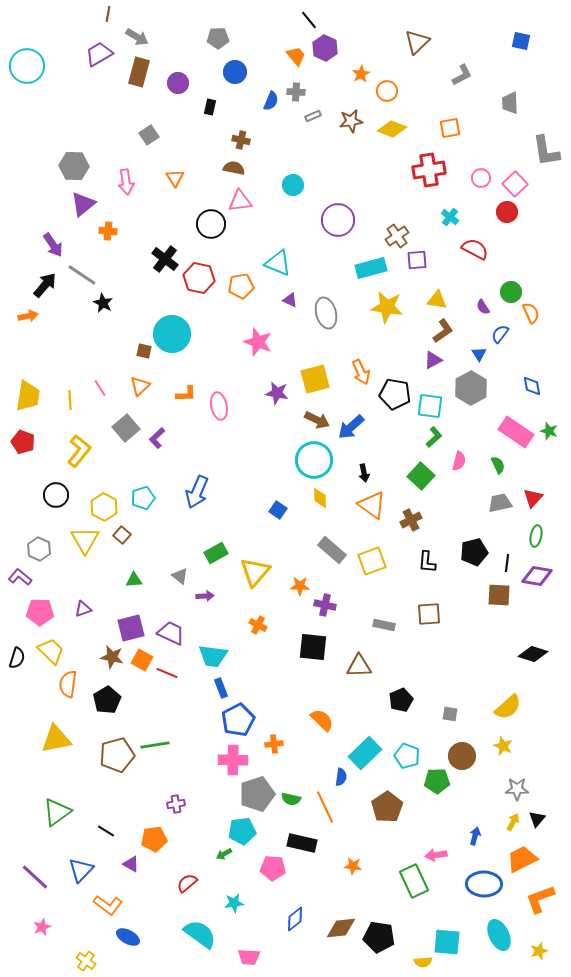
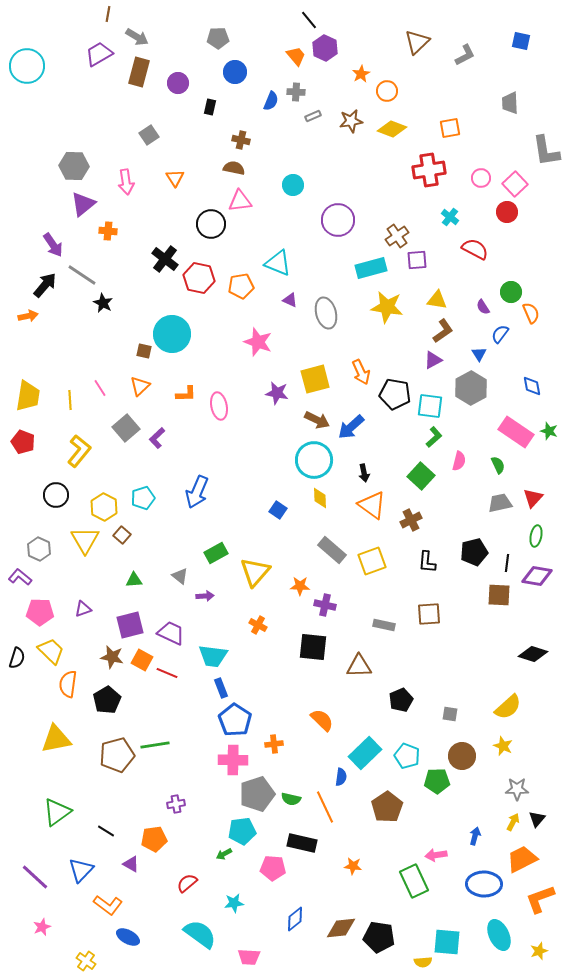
gray L-shape at (462, 75): moved 3 px right, 20 px up
purple square at (131, 628): moved 1 px left, 3 px up
blue pentagon at (238, 720): moved 3 px left; rotated 12 degrees counterclockwise
